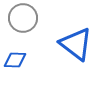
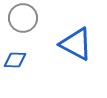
blue triangle: rotated 9 degrees counterclockwise
